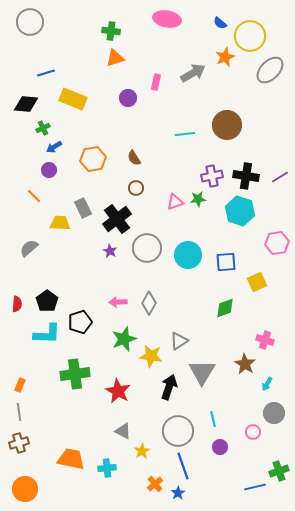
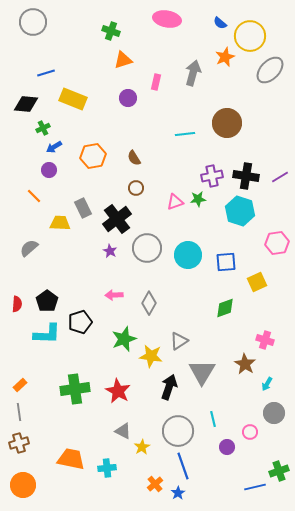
gray circle at (30, 22): moved 3 px right
green cross at (111, 31): rotated 12 degrees clockwise
orange triangle at (115, 58): moved 8 px right, 2 px down
gray arrow at (193, 73): rotated 45 degrees counterclockwise
brown circle at (227, 125): moved 2 px up
orange hexagon at (93, 159): moved 3 px up
pink arrow at (118, 302): moved 4 px left, 7 px up
green cross at (75, 374): moved 15 px down
orange rectangle at (20, 385): rotated 24 degrees clockwise
pink circle at (253, 432): moved 3 px left
purple circle at (220, 447): moved 7 px right
yellow star at (142, 451): moved 4 px up
orange circle at (25, 489): moved 2 px left, 4 px up
